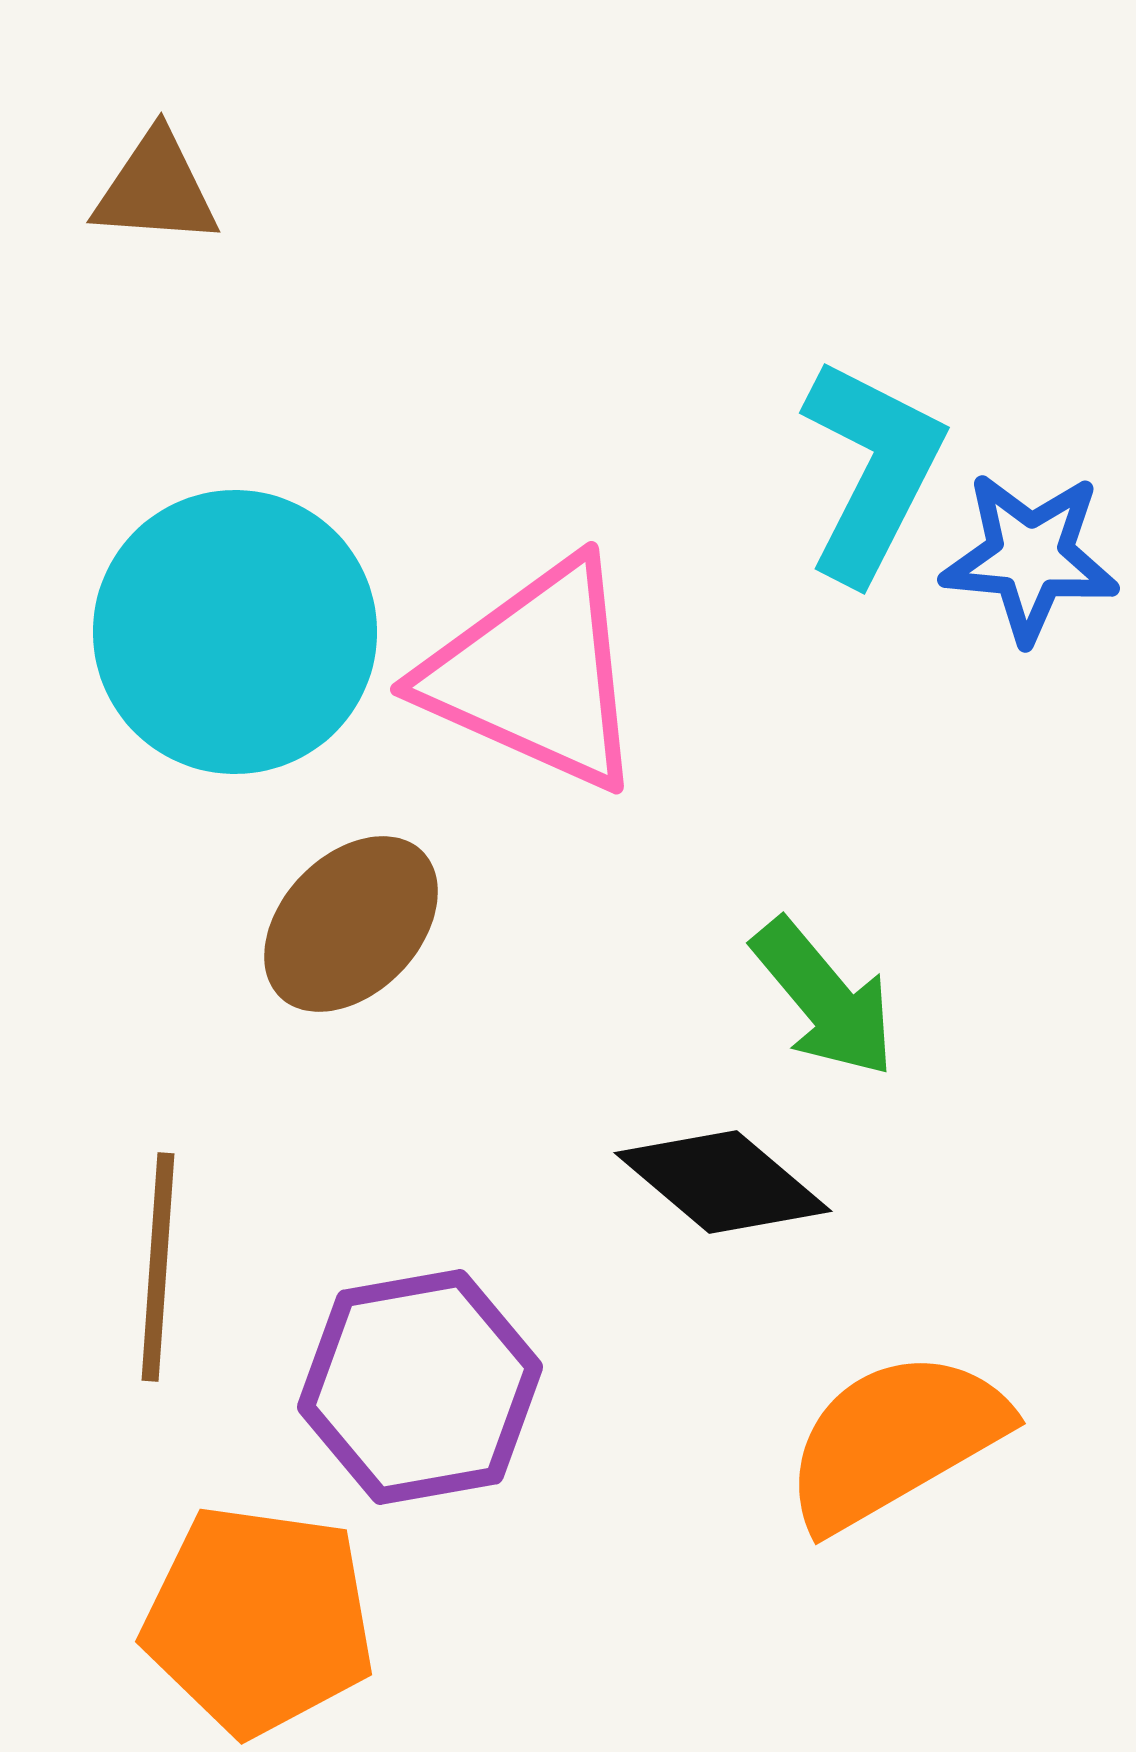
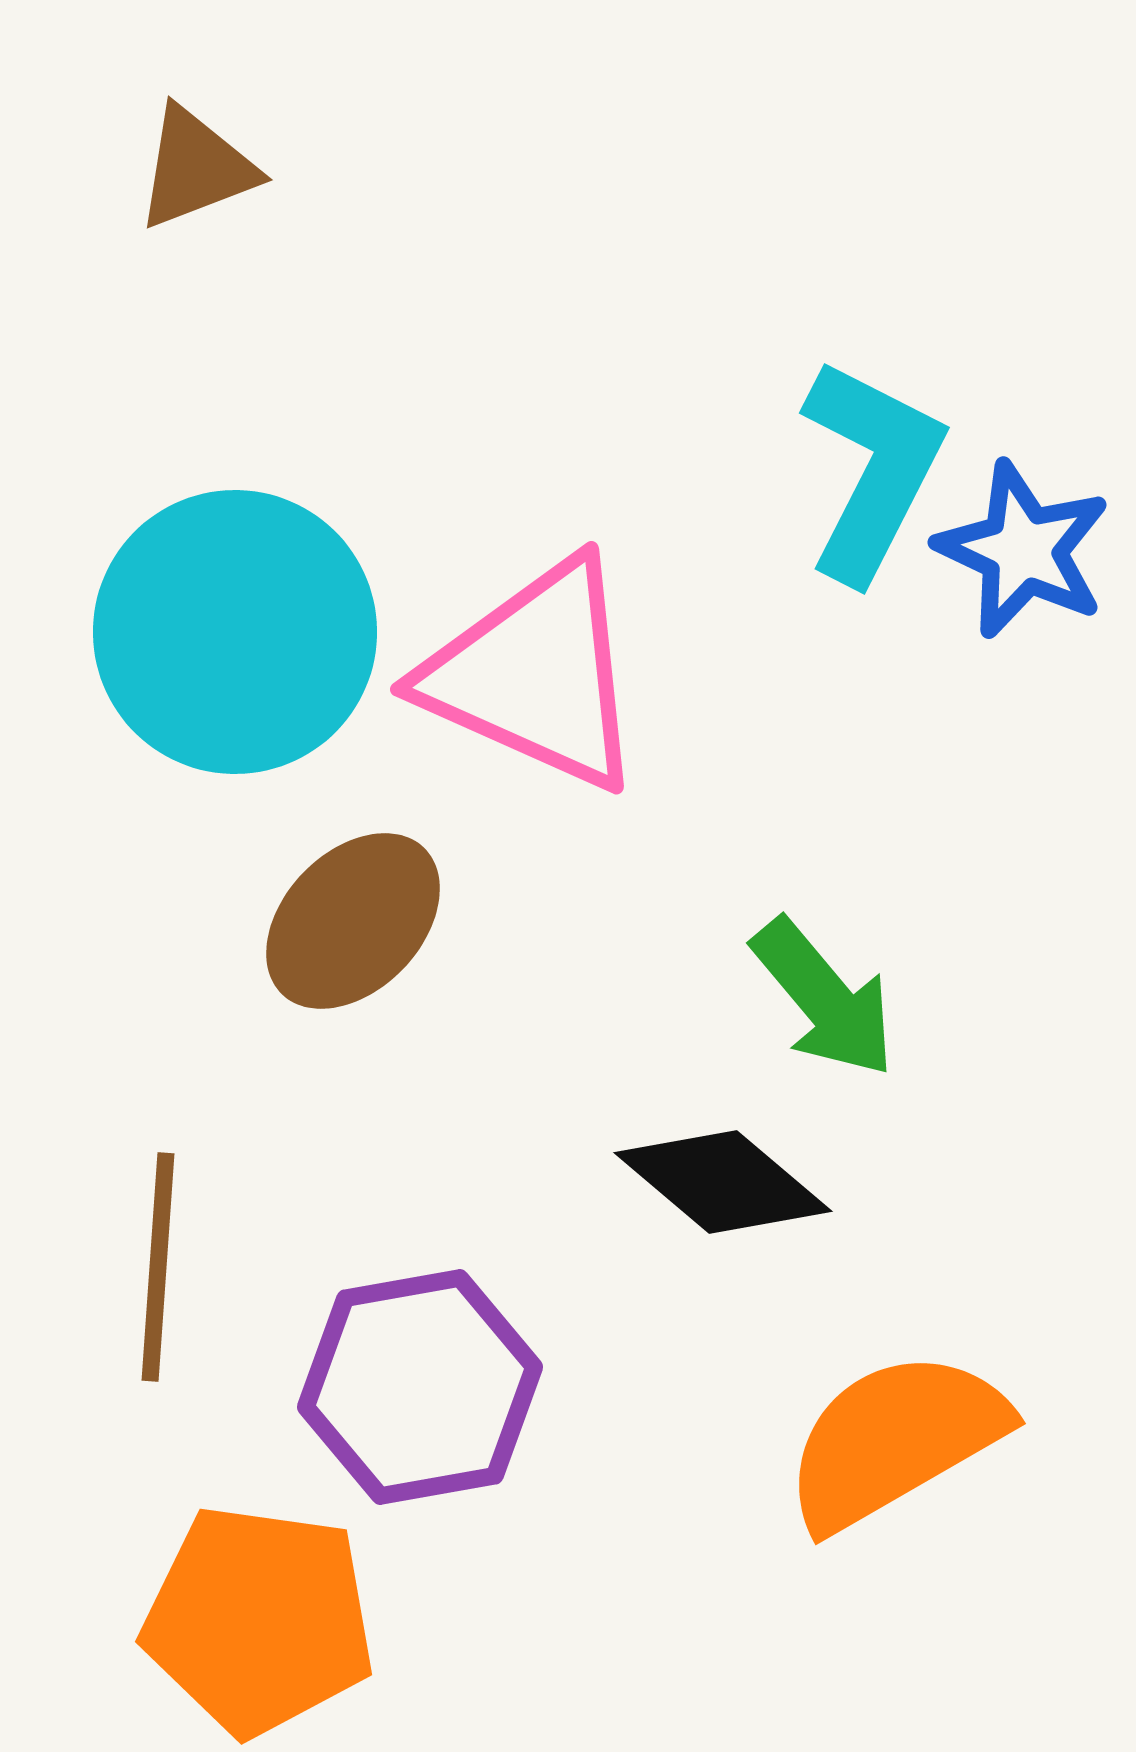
brown triangle: moved 40 px right, 21 px up; rotated 25 degrees counterclockwise
blue star: moved 7 px left, 7 px up; rotated 20 degrees clockwise
brown ellipse: moved 2 px right, 3 px up
